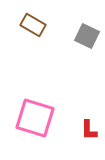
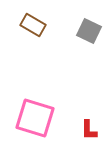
gray square: moved 2 px right, 5 px up
